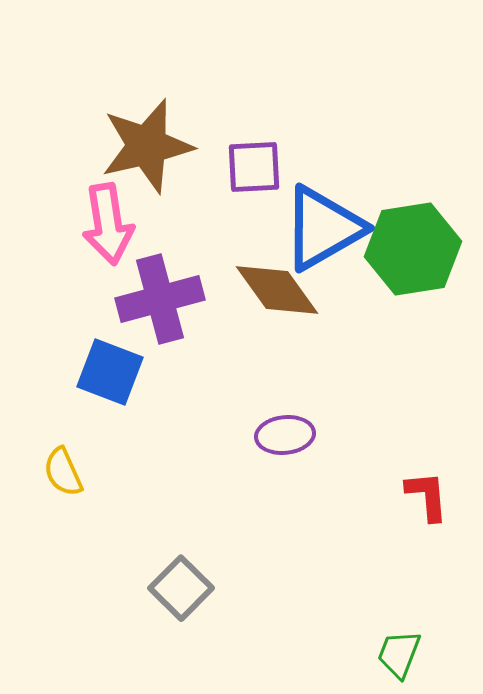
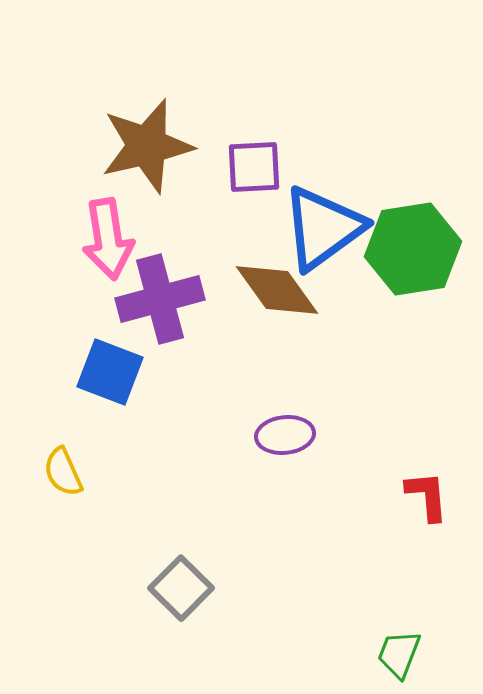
pink arrow: moved 15 px down
blue triangle: rotated 6 degrees counterclockwise
